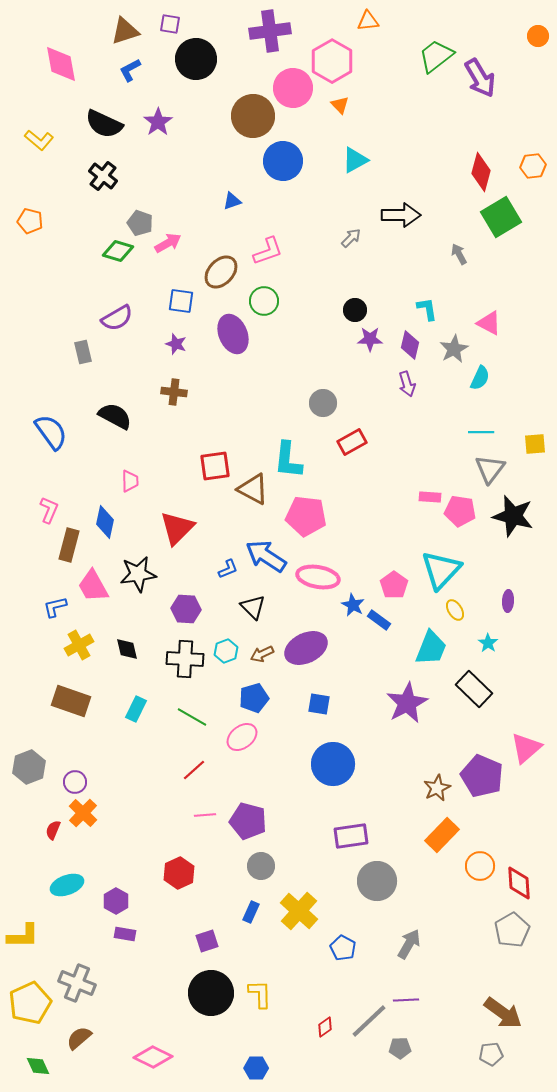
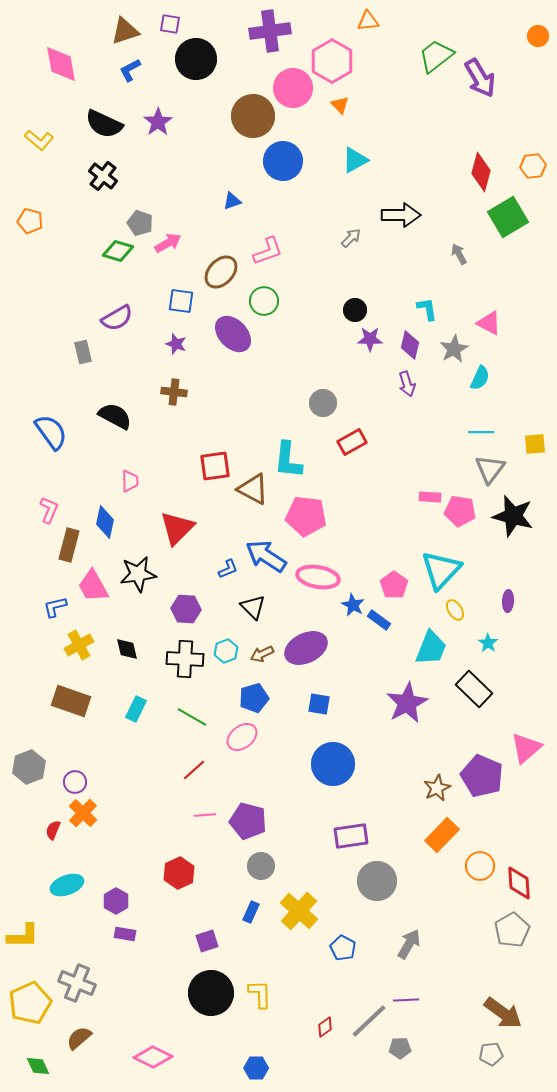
green square at (501, 217): moved 7 px right
purple ellipse at (233, 334): rotated 21 degrees counterclockwise
